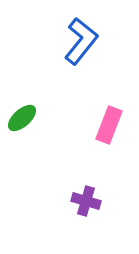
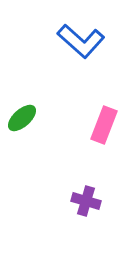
blue L-shape: rotated 93 degrees clockwise
pink rectangle: moved 5 px left
